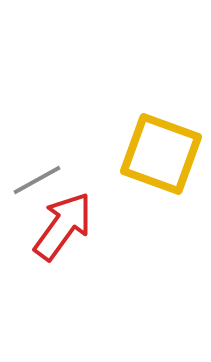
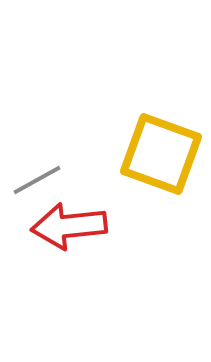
red arrow: moved 6 px right; rotated 132 degrees counterclockwise
